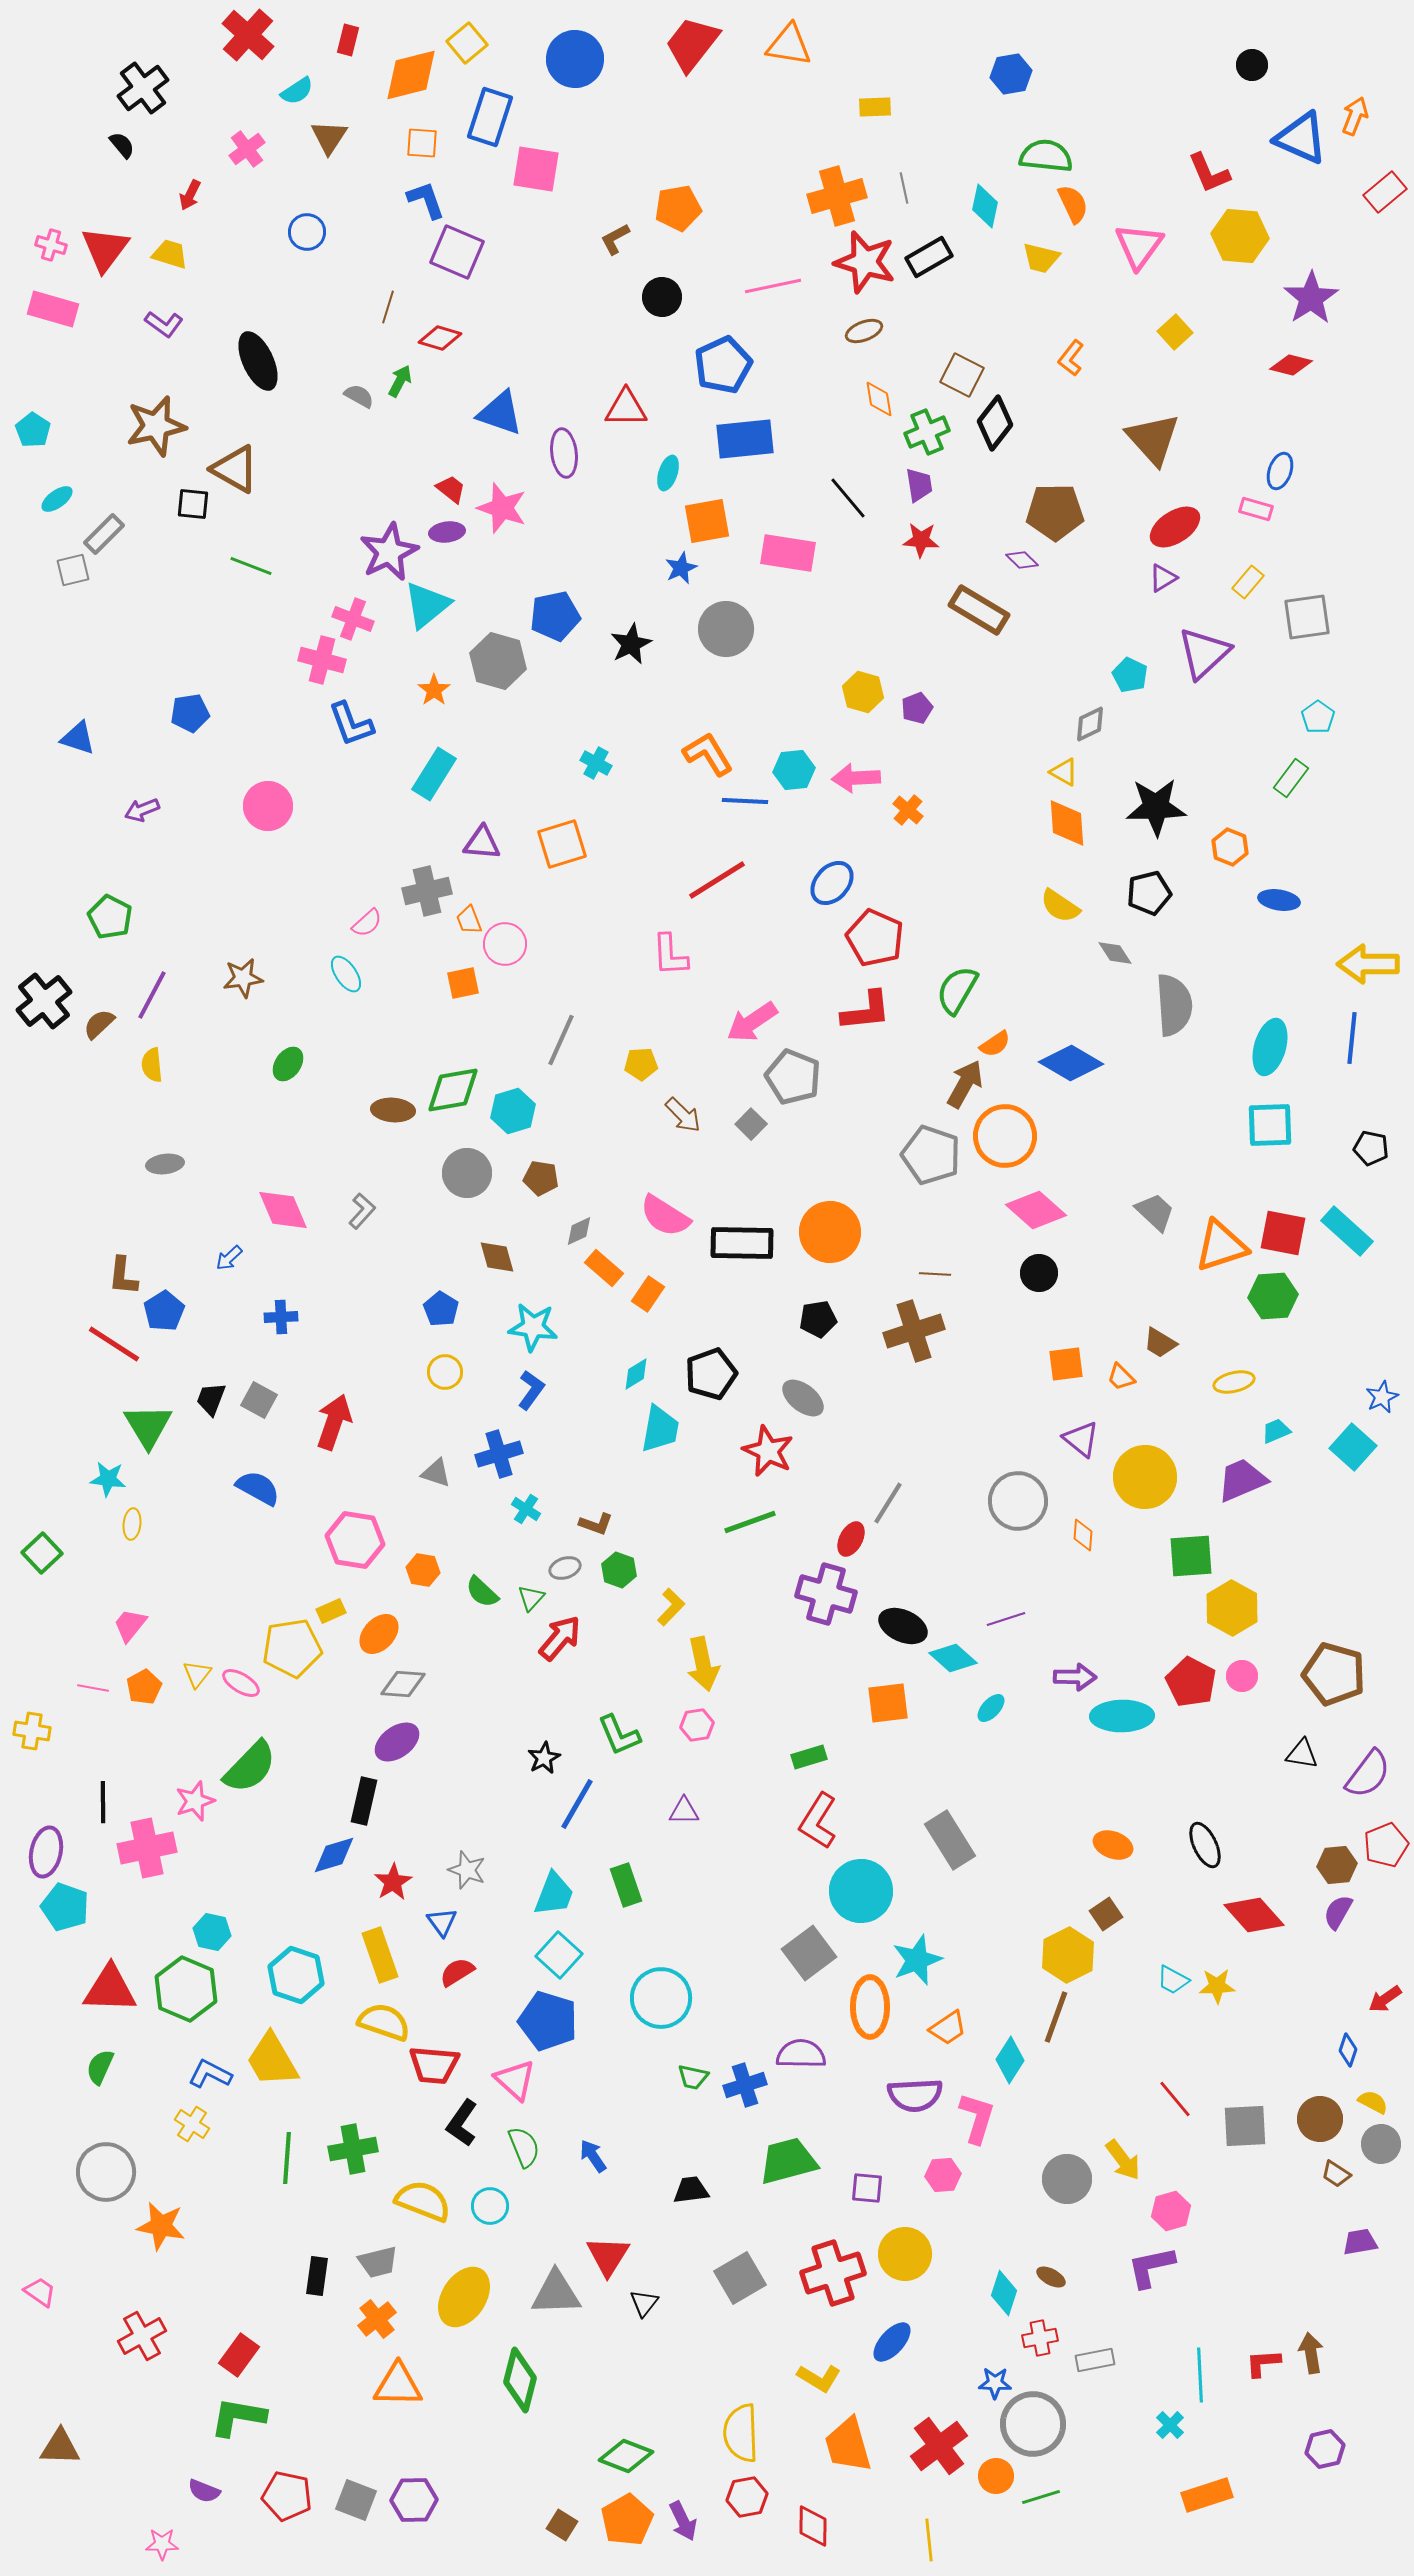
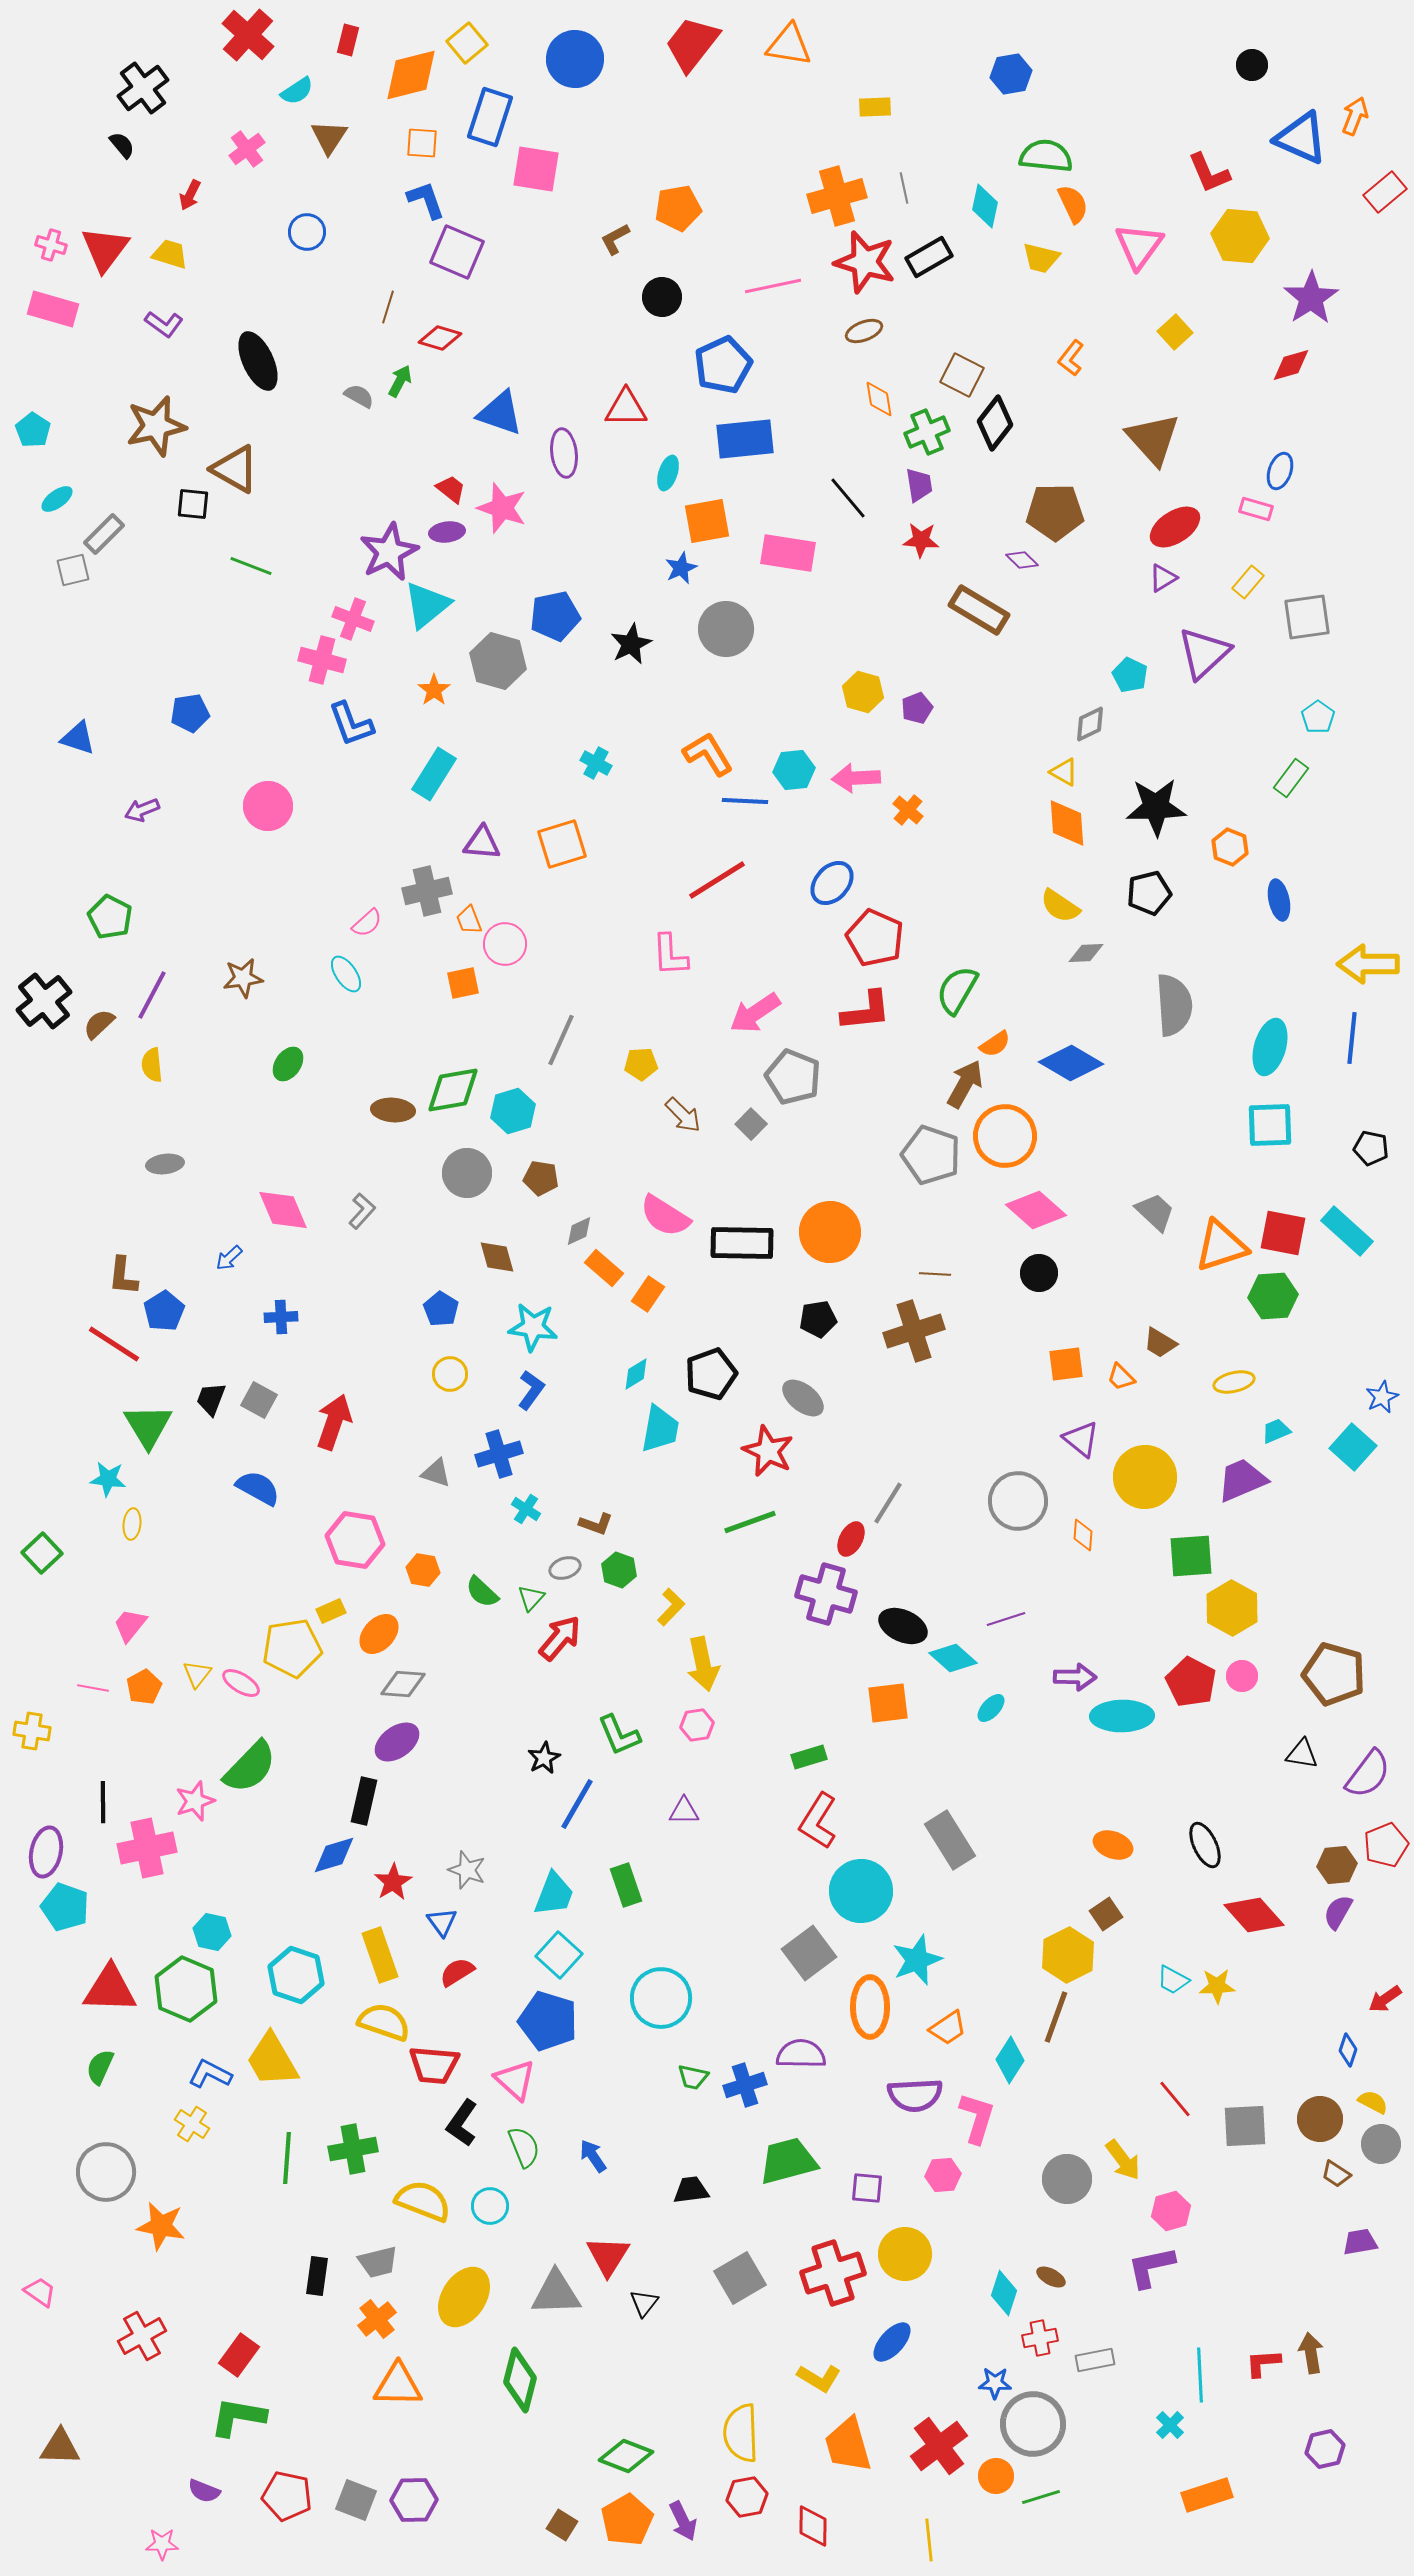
red diamond at (1291, 365): rotated 30 degrees counterclockwise
blue ellipse at (1279, 900): rotated 69 degrees clockwise
gray diamond at (1115, 953): moved 29 px left; rotated 60 degrees counterclockwise
pink arrow at (752, 1022): moved 3 px right, 9 px up
yellow circle at (445, 1372): moved 5 px right, 2 px down
